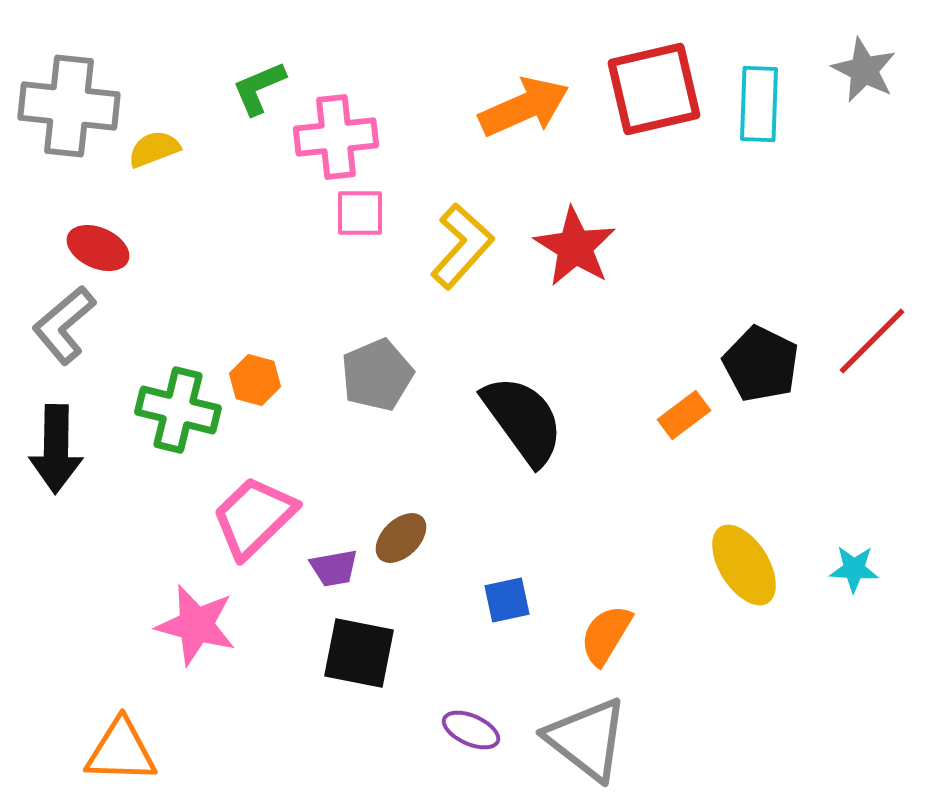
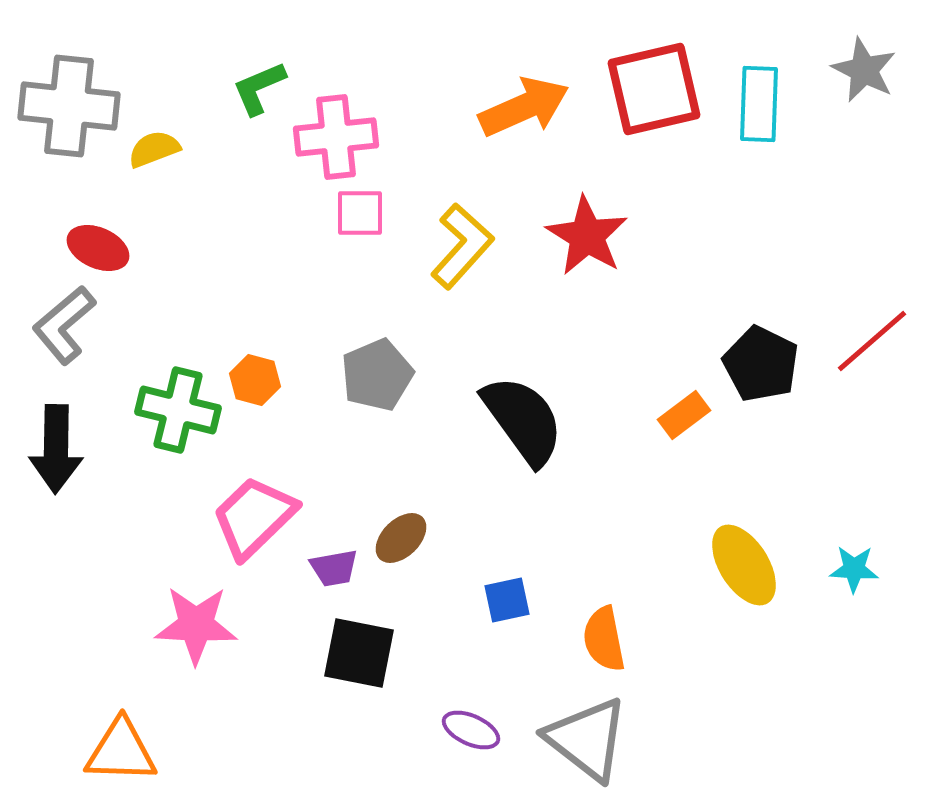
red star: moved 12 px right, 11 px up
red line: rotated 4 degrees clockwise
pink star: rotated 12 degrees counterclockwise
orange semicircle: moved 2 px left, 4 px down; rotated 42 degrees counterclockwise
